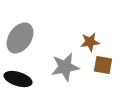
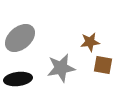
gray ellipse: rotated 16 degrees clockwise
gray star: moved 4 px left, 1 px down
black ellipse: rotated 24 degrees counterclockwise
